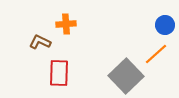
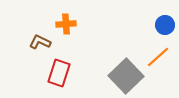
orange line: moved 2 px right, 3 px down
red rectangle: rotated 16 degrees clockwise
